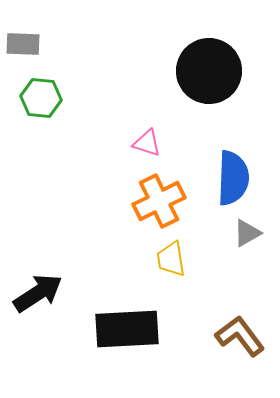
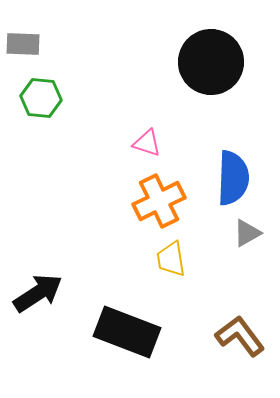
black circle: moved 2 px right, 9 px up
black rectangle: moved 3 px down; rotated 24 degrees clockwise
